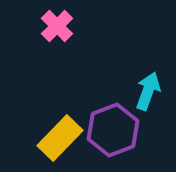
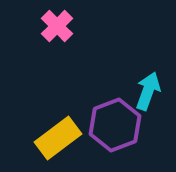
purple hexagon: moved 2 px right, 5 px up
yellow rectangle: moved 2 px left; rotated 9 degrees clockwise
